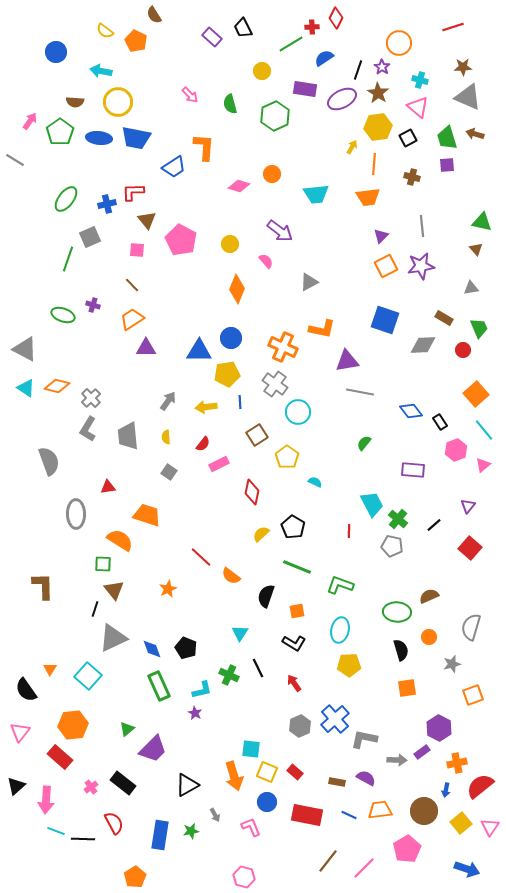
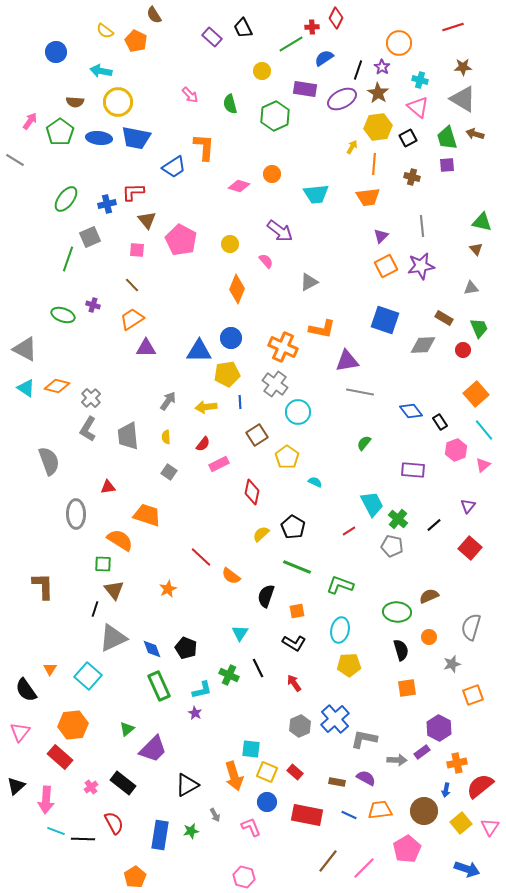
gray triangle at (468, 97): moved 5 px left, 2 px down; rotated 8 degrees clockwise
red line at (349, 531): rotated 56 degrees clockwise
